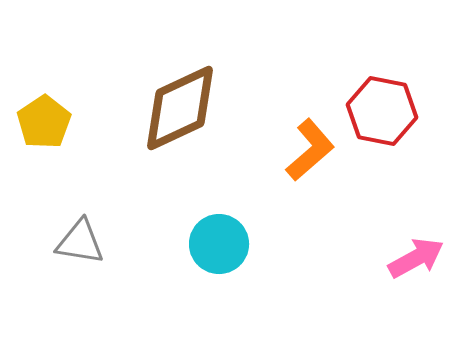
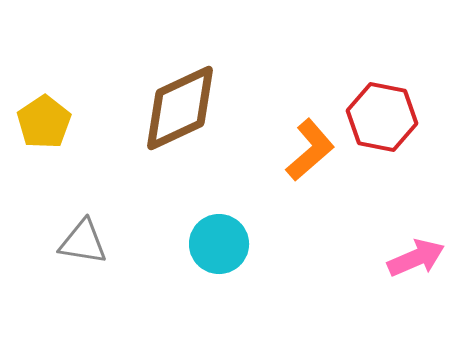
red hexagon: moved 6 px down
gray triangle: moved 3 px right
pink arrow: rotated 6 degrees clockwise
